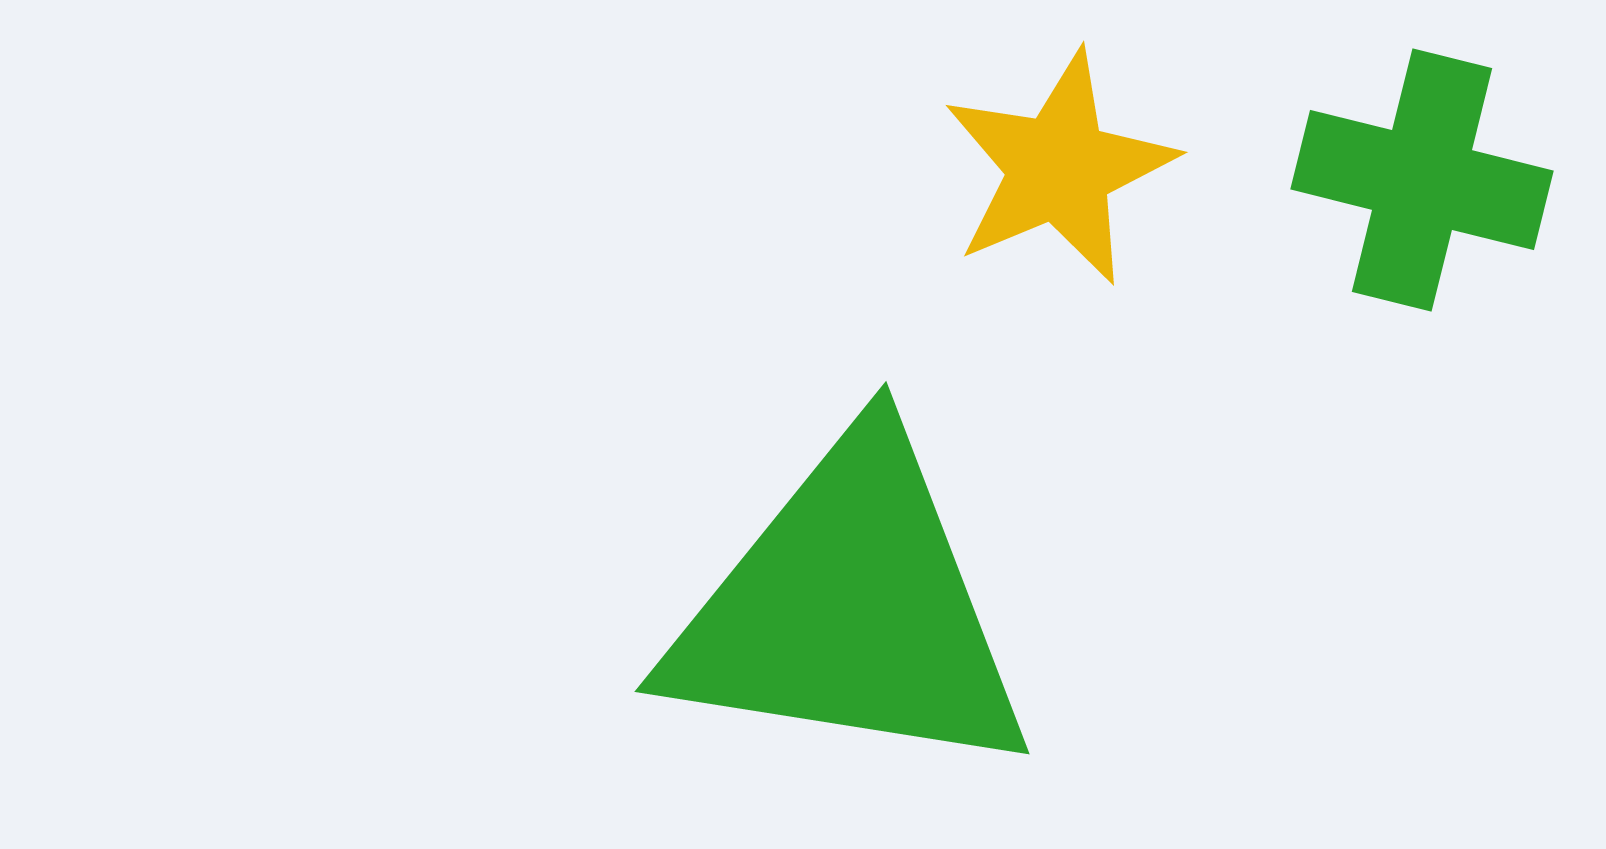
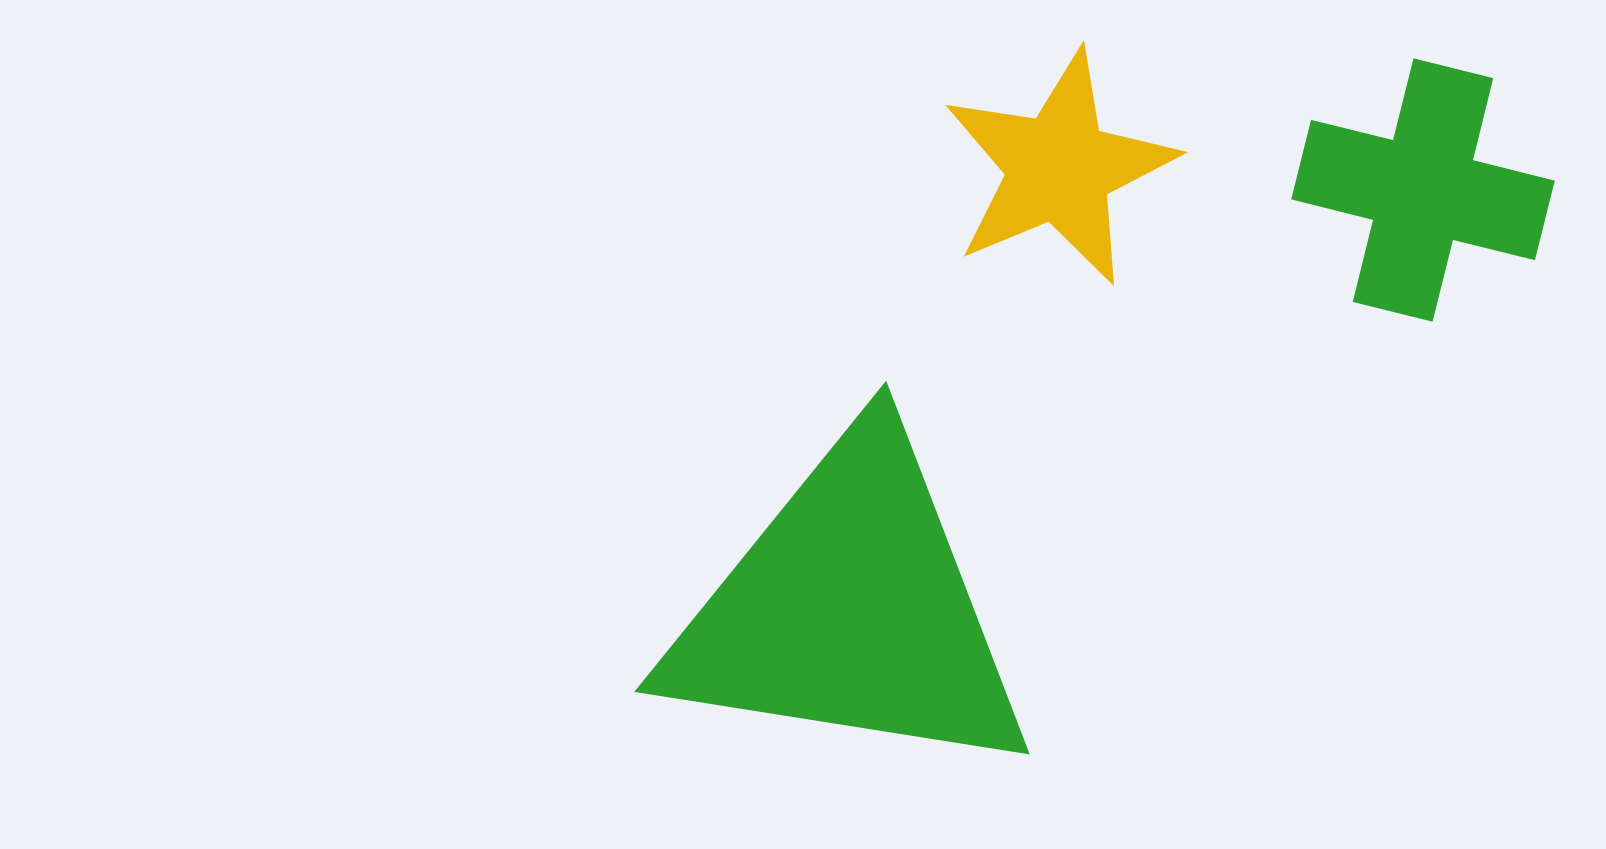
green cross: moved 1 px right, 10 px down
